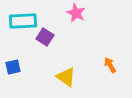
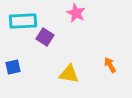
yellow triangle: moved 3 px right, 3 px up; rotated 25 degrees counterclockwise
